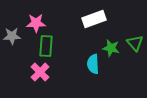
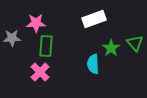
gray star: moved 2 px down
green star: rotated 24 degrees clockwise
